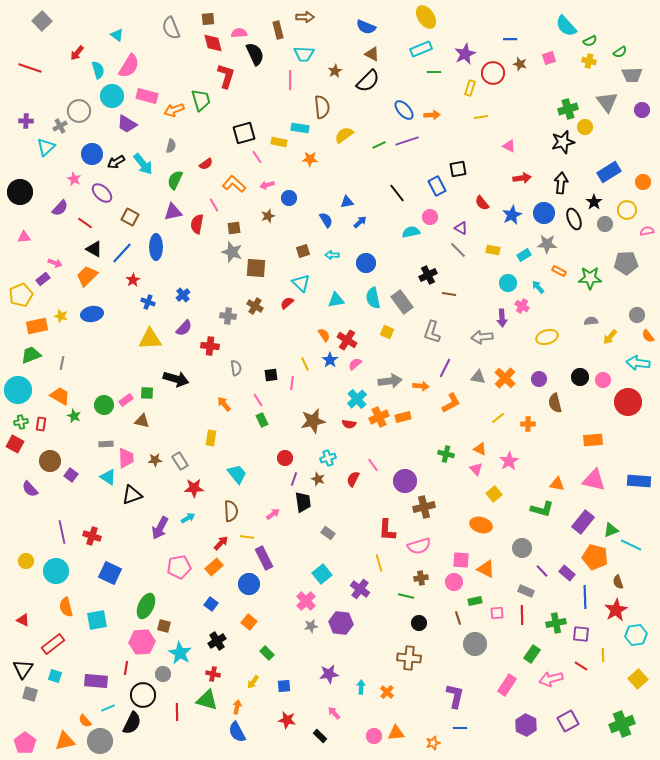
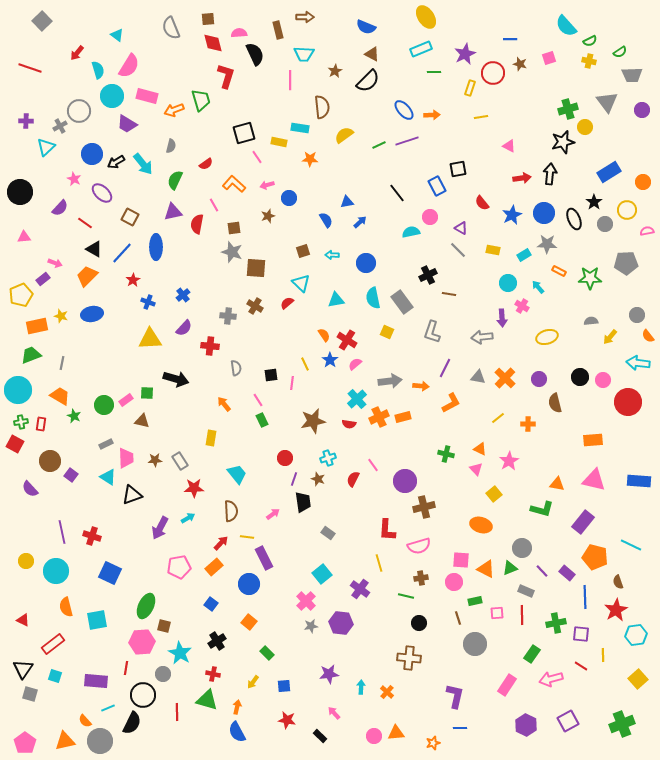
black arrow at (561, 183): moved 11 px left, 9 px up
gray rectangle at (106, 444): rotated 24 degrees counterclockwise
green triangle at (611, 530): moved 101 px left, 38 px down
